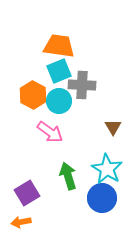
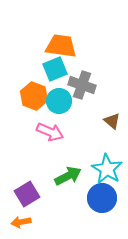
orange trapezoid: moved 2 px right
cyan square: moved 4 px left, 2 px up
gray cross: rotated 16 degrees clockwise
orange hexagon: moved 1 px right, 1 px down; rotated 8 degrees counterclockwise
brown triangle: moved 1 px left, 6 px up; rotated 18 degrees counterclockwise
pink arrow: rotated 12 degrees counterclockwise
green arrow: rotated 80 degrees clockwise
purple square: moved 1 px down
